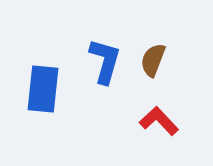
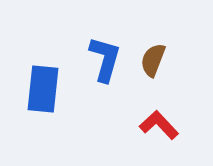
blue L-shape: moved 2 px up
red L-shape: moved 4 px down
